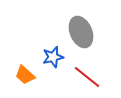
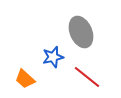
orange trapezoid: moved 4 px down
